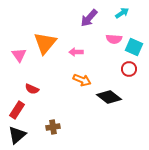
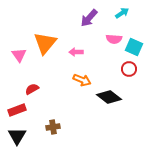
red semicircle: rotated 128 degrees clockwise
red rectangle: rotated 36 degrees clockwise
black triangle: moved 1 px down; rotated 18 degrees counterclockwise
